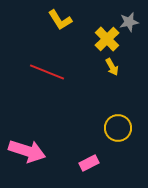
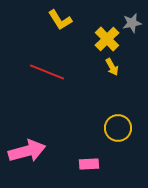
gray star: moved 3 px right, 1 px down
pink arrow: rotated 33 degrees counterclockwise
pink rectangle: moved 1 px down; rotated 24 degrees clockwise
